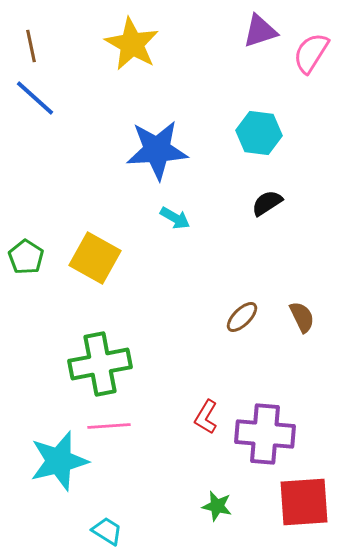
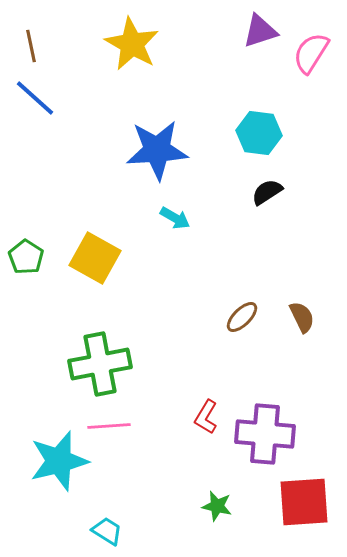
black semicircle: moved 11 px up
